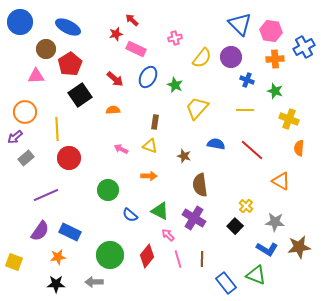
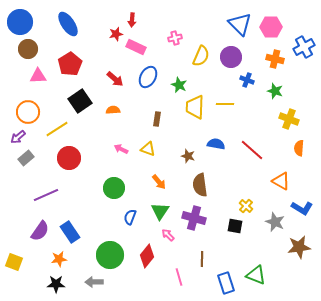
red arrow at (132, 20): rotated 128 degrees counterclockwise
blue ellipse at (68, 27): moved 3 px up; rotated 30 degrees clockwise
pink hexagon at (271, 31): moved 4 px up; rotated 10 degrees counterclockwise
brown circle at (46, 49): moved 18 px left
pink rectangle at (136, 49): moved 2 px up
yellow semicircle at (202, 58): moved 1 px left, 2 px up; rotated 15 degrees counterclockwise
orange cross at (275, 59): rotated 18 degrees clockwise
pink triangle at (36, 76): moved 2 px right
green star at (175, 85): moved 4 px right
black square at (80, 95): moved 6 px down
yellow trapezoid at (197, 108): moved 2 px left, 1 px up; rotated 40 degrees counterclockwise
yellow line at (245, 110): moved 20 px left, 6 px up
orange circle at (25, 112): moved 3 px right
brown rectangle at (155, 122): moved 2 px right, 3 px up
yellow line at (57, 129): rotated 60 degrees clockwise
purple arrow at (15, 137): moved 3 px right
yellow triangle at (150, 146): moved 2 px left, 3 px down
brown star at (184, 156): moved 4 px right
orange arrow at (149, 176): moved 10 px right, 6 px down; rotated 49 degrees clockwise
green circle at (108, 190): moved 6 px right, 2 px up
green triangle at (160, 211): rotated 36 degrees clockwise
blue semicircle at (130, 215): moved 2 px down; rotated 70 degrees clockwise
purple cross at (194, 218): rotated 15 degrees counterclockwise
gray star at (275, 222): rotated 18 degrees clockwise
black square at (235, 226): rotated 35 degrees counterclockwise
blue rectangle at (70, 232): rotated 30 degrees clockwise
blue L-shape at (267, 249): moved 35 px right, 41 px up
orange star at (58, 257): moved 1 px right, 2 px down
pink line at (178, 259): moved 1 px right, 18 px down
blue rectangle at (226, 283): rotated 20 degrees clockwise
